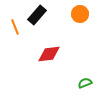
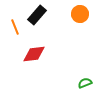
red diamond: moved 15 px left
